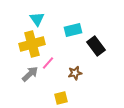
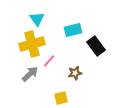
pink line: moved 1 px right, 2 px up
